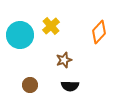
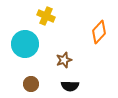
yellow cross: moved 5 px left, 10 px up; rotated 24 degrees counterclockwise
cyan circle: moved 5 px right, 9 px down
brown circle: moved 1 px right, 1 px up
